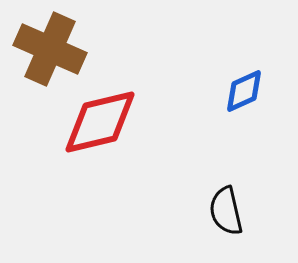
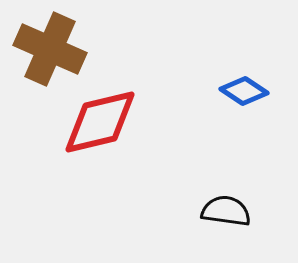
blue diamond: rotated 57 degrees clockwise
black semicircle: rotated 111 degrees clockwise
